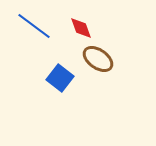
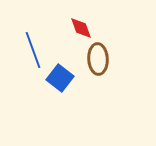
blue line: moved 1 px left, 24 px down; rotated 33 degrees clockwise
brown ellipse: rotated 52 degrees clockwise
